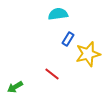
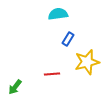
yellow star: moved 1 px left, 8 px down
red line: rotated 42 degrees counterclockwise
green arrow: rotated 21 degrees counterclockwise
